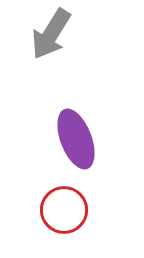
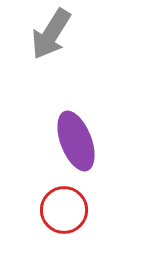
purple ellipse: moved 2 px down
